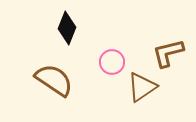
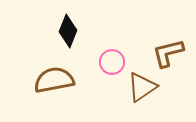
black diamond: moved 1 px right, 3 px down
brown semicircle: rotated 45 degrees counterclockwise
